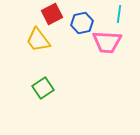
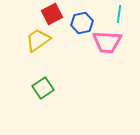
yellow trapezoid: rotated 92 degrees clockwise
